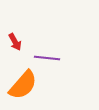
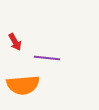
orange semicircle: rotated 44 degrees clockwise
